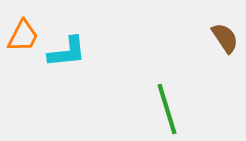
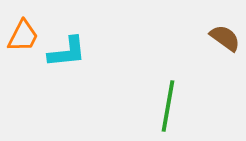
brown semicircle: rotated 20 degrees counterclockwise
green line: moved 1 px right, 3 px up; rotated 27 degrees clockwise
